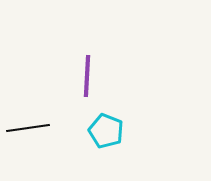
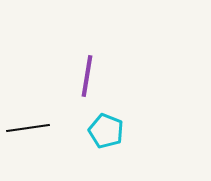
purple line: rotated 6 degrees clockwise
